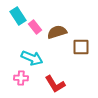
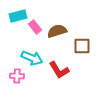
cyan rectangle: rotated 72 degrees counterclockwise
brown semicircle: moved 1 px up
brown square: moved 1 px right, 1 px up
pink cross: moved 4 px left, 2 px up
red L-shape: moved 4 px right, 14 px up
